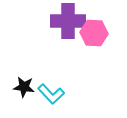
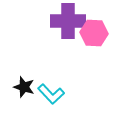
black star: rotated 10 degrees clockwise
